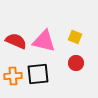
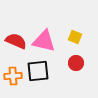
black square: moved 3 px up
